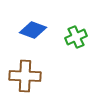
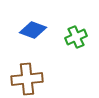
brown cross: moved 2 px right, 3 px down; rotated 8 degrees counterclockwise
